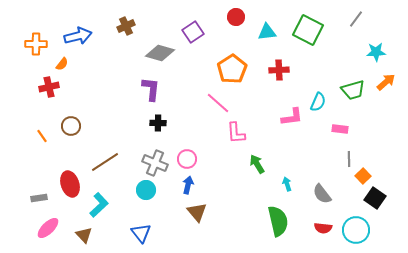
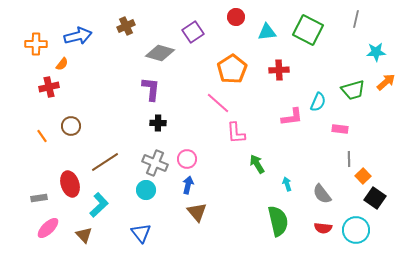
gray line at (356, 19): rotated 24 degrees counterclockwise
